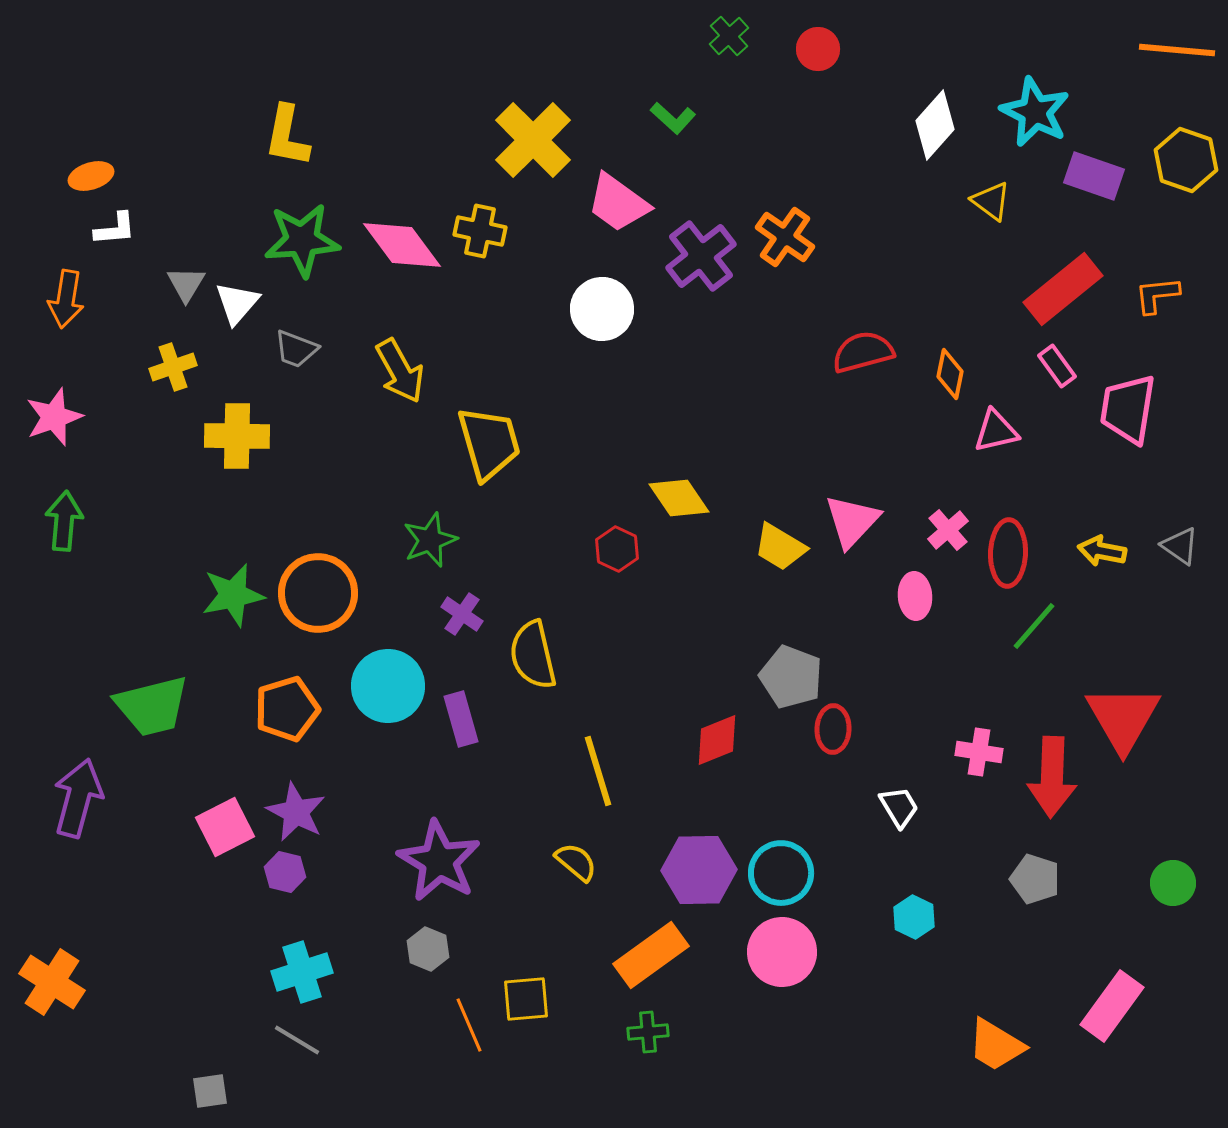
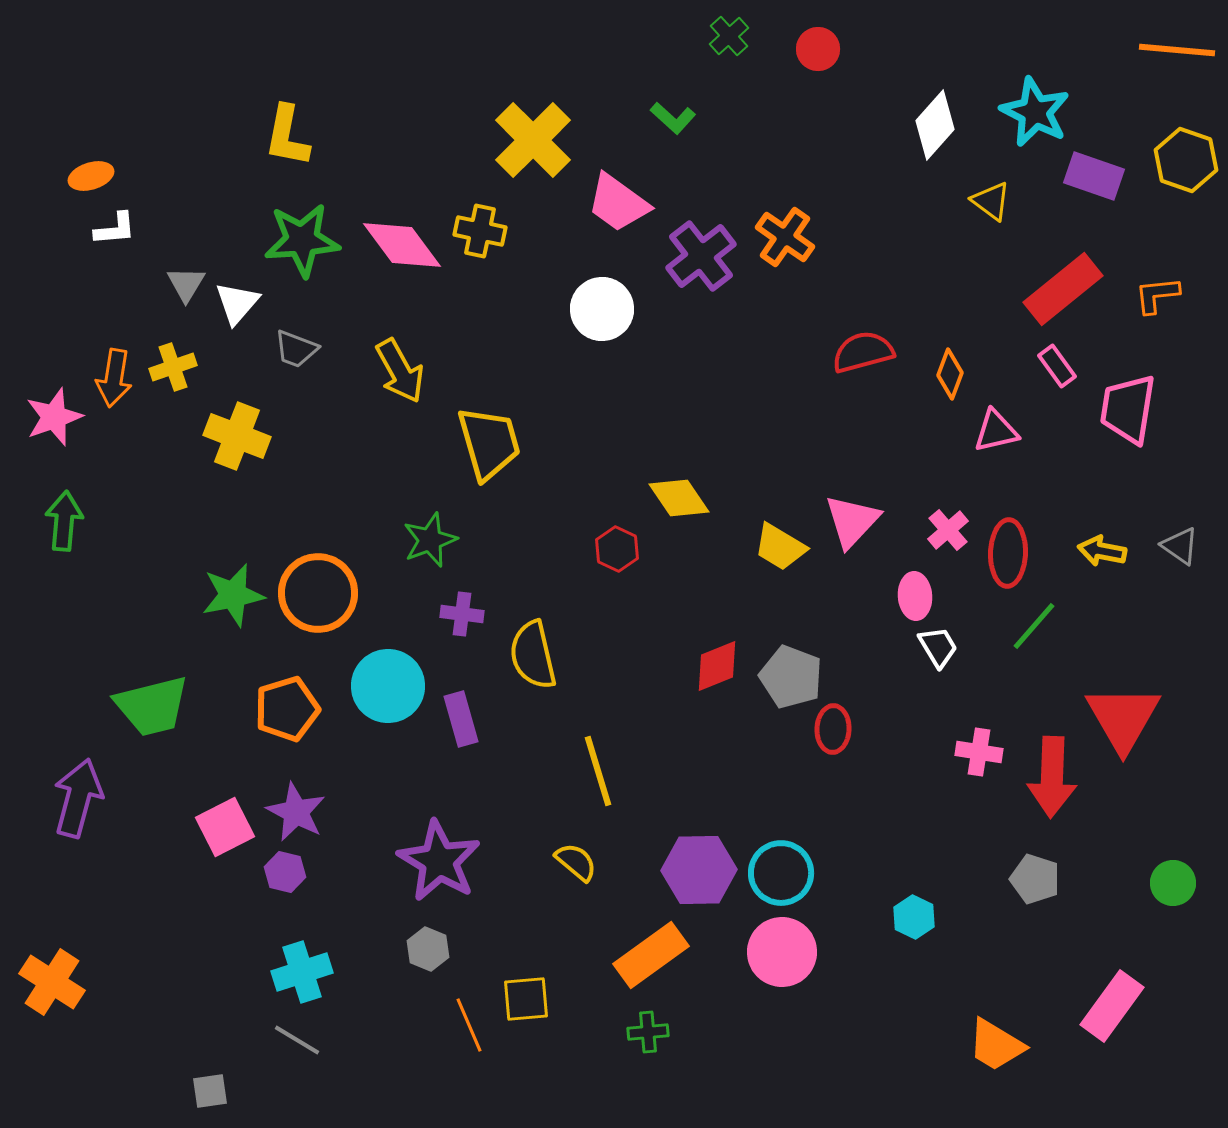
orange arrow at (66, 299): moved 48 px right, 79 px down
orange diamond at (950, 374): rotated 9 degrees clockwise
yellow cross at (237, 436): rotated 20 degrees clockwise
purple cross at (462, 614): rotated 27 degrees counterclockwise
red diamond at (717, 740): moved 74 px up
white trapezoid at (899, 807): moved 39 px right, 160 px up
